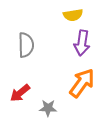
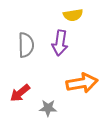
purple arrow: moved 22 px left
orange arrow: rotated 44 degrees clockwise
